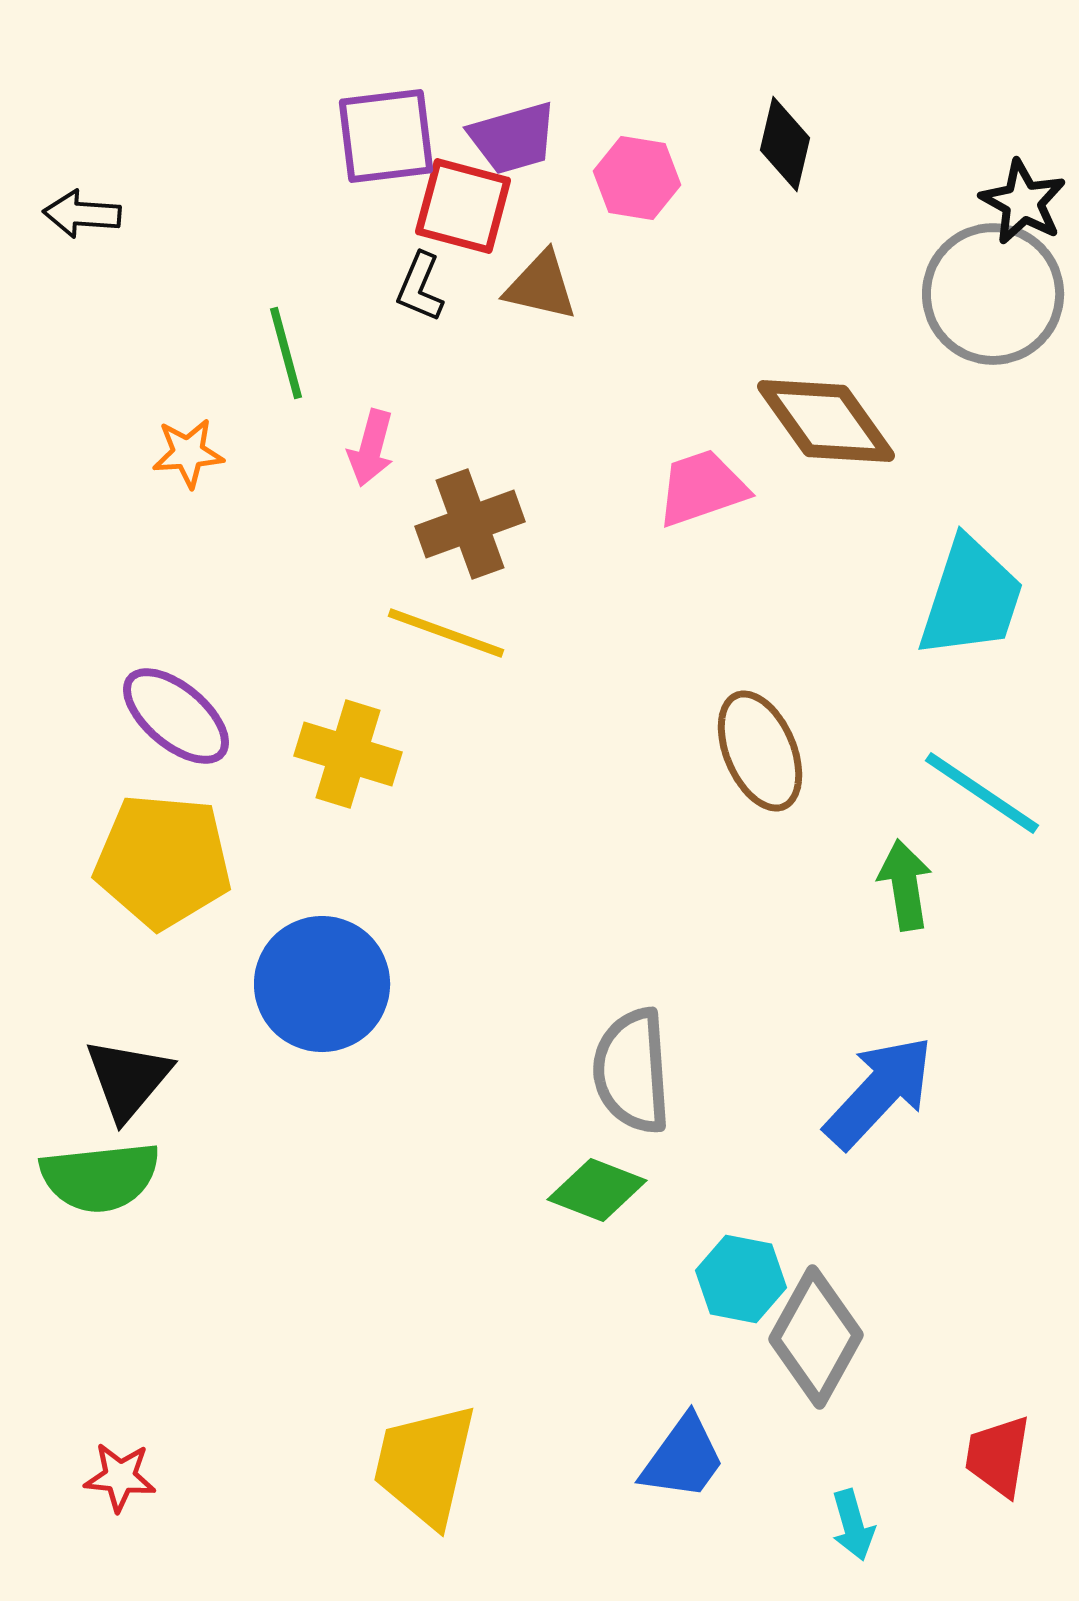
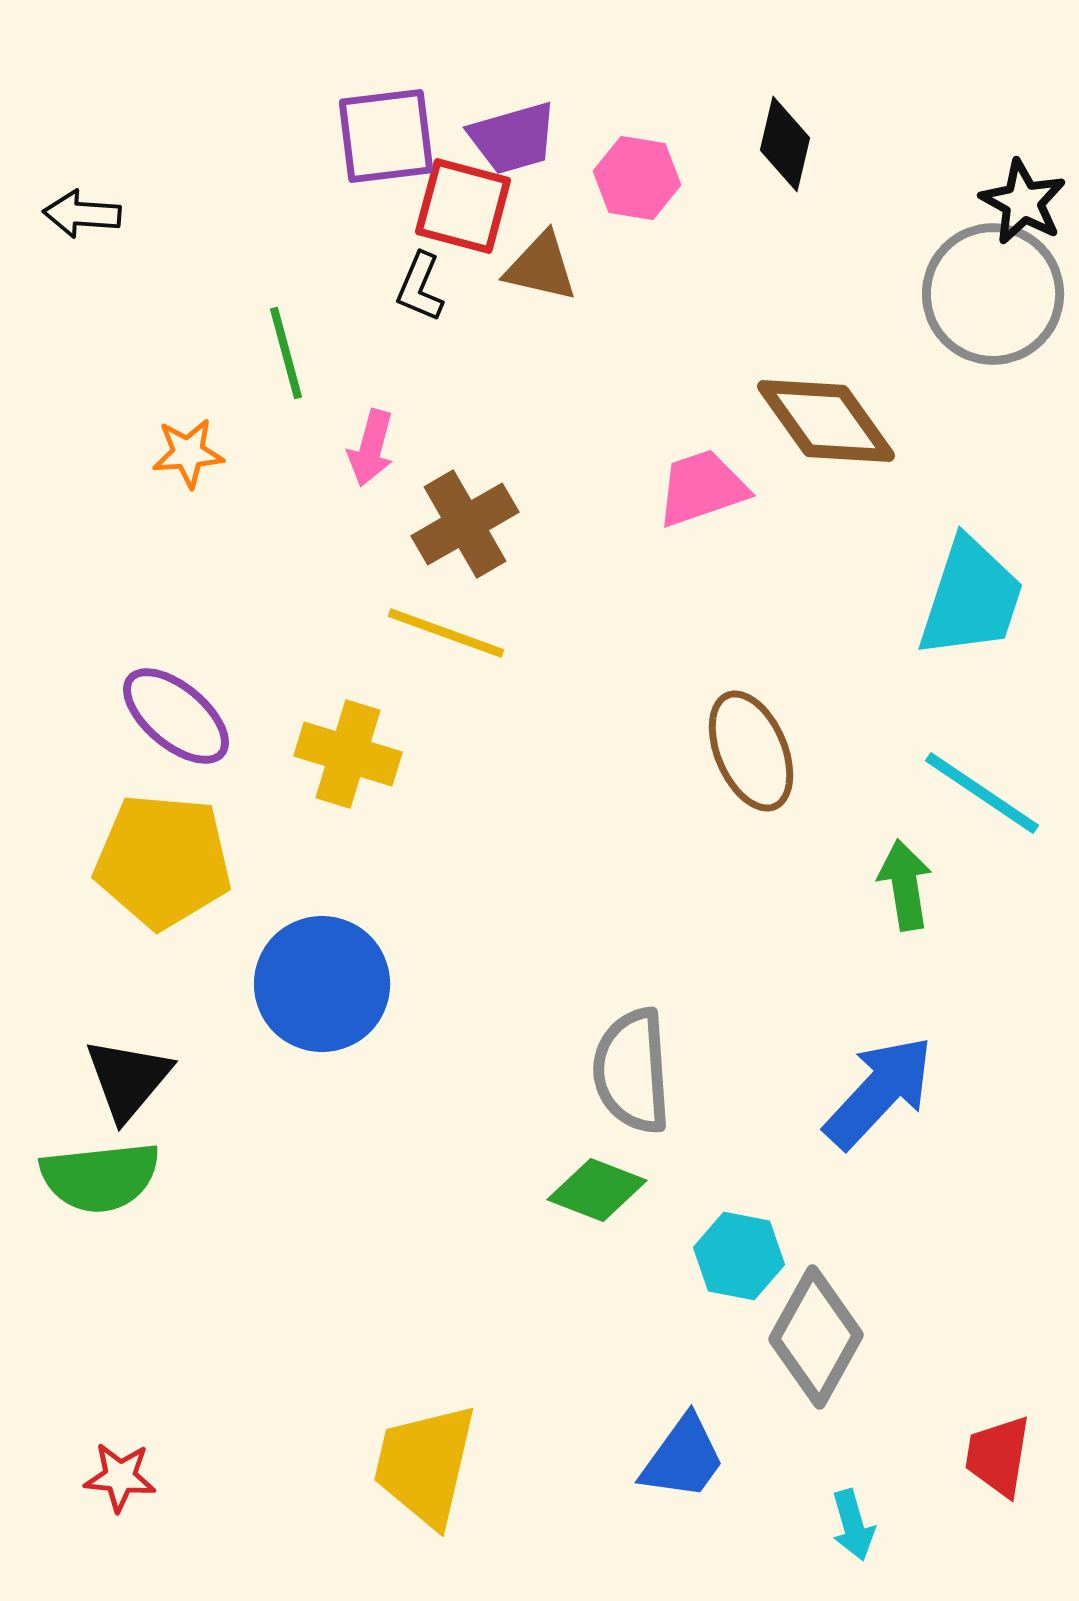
brown triangle: moved 19 px up
brown cross: moved 5 px left; rotated 10 degrees counterclockwise
brown ellipse: moved 9 px left
cyan hexagon: moved 2 px left, 23 px up
